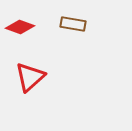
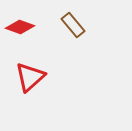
brown rectangle: moved 1 px down; rotated 40 degrees clockwise
